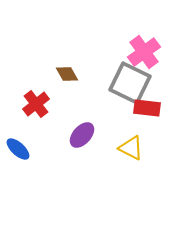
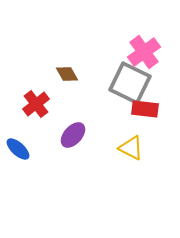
red rectangle: moved 2 px left, 1 px down
purple ellipse: moved 9 px left
